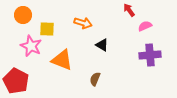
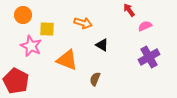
purple cross: moved 1 px left, 2 px down; rotated 25 degrees counterclockwise
orange triangle: moved 5 px right
